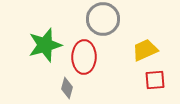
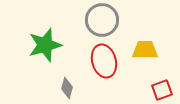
gray circle: moved 1 px left, 1 px down
yellow trapezoid: rotated 24 degrees clockwise
red ellipse: moved 20 px right, 4 px down; rotated 16 degrees counterclockwise
red square: moved 7 px right, 10 px down; rotated 15 degrees counterclockwise
